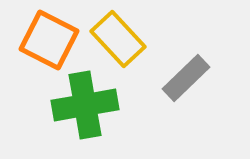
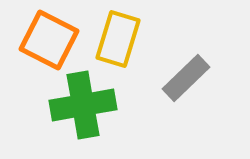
yellow rectangle: rotated 60 degrees clockwise
green cross: moved 2 px left
